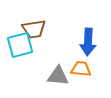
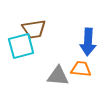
cyan square: moved 1 px right, 1 px down
